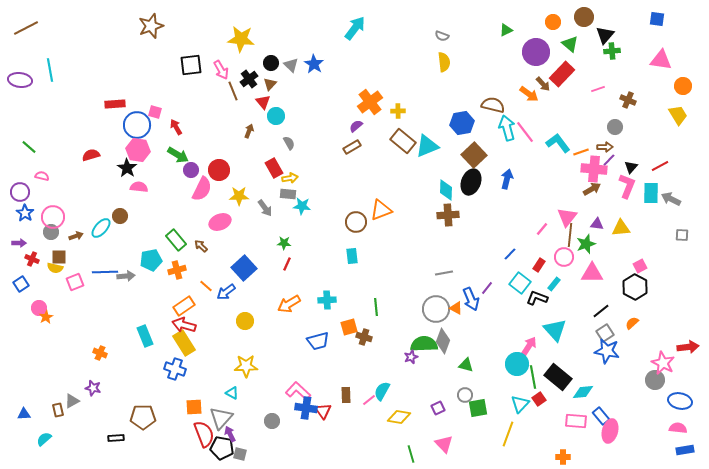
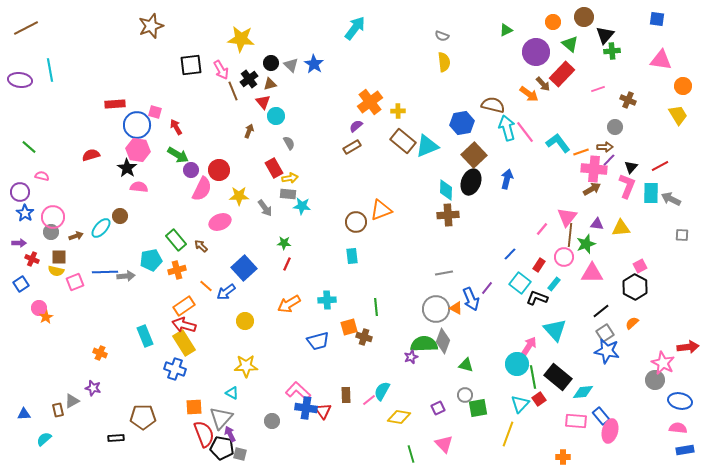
brown triangle at (270, 84): rotated 32 degrees clockwise
yellow semicircle at (55, 268): moved 1 px right, 3 px down
